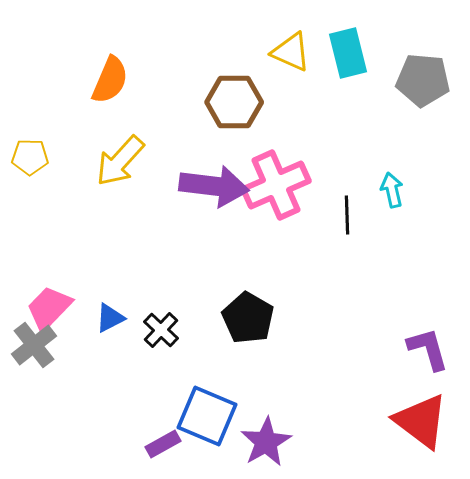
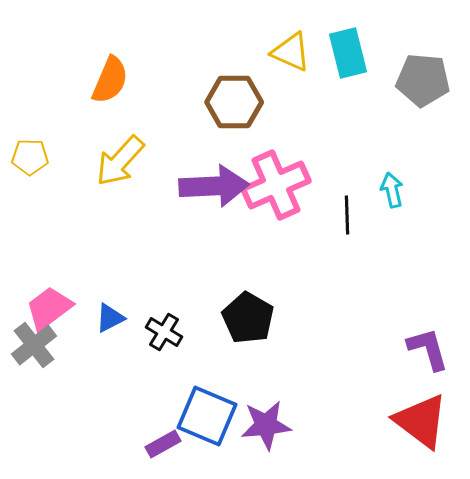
purple arrow: rotated 10 degrees counterclockwise
pink trapezoid: rotated 9 degrees clockwise
black cross: moved 3 px right, 2 px down; rotated 12 degrees counterclockwise
purple star: moved 17 px up; rotated 24 degrees clockwise
